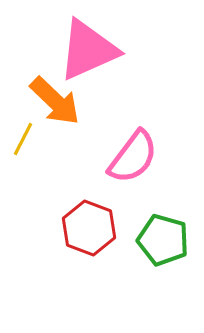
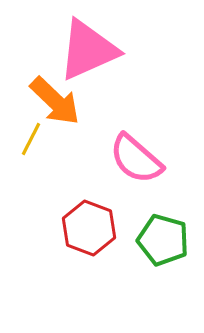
yellow line: moved 8 px right
pink semicircle: moved 3 px right, 2 px down; rotated 94 degrees clockwise
